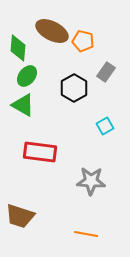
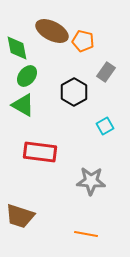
green diamond: moved 1 px left; rotated 16 degrees counterclockwise
black hexagon: moved 4 px down
